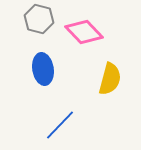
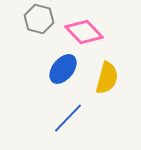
blue ellipse: moved 20 px right; rotated 48 degrees clockwise
yellow semicircle: moved 3 px left, 1 px up
blue line: moved 8 px right, 7 px up
